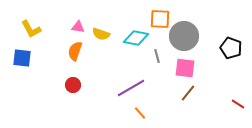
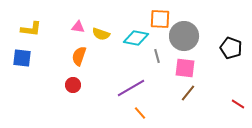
yellow L-shape: rotated 55 degrees counterclockwise
orange semicircle: moved 4 px right, 5 px down
